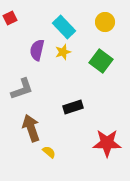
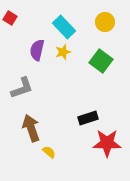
red square: rotated 32 degrees counterclockwise
gray L-shape: moved 1 px up
black rectangle: moved 15 px right, 11 px down
